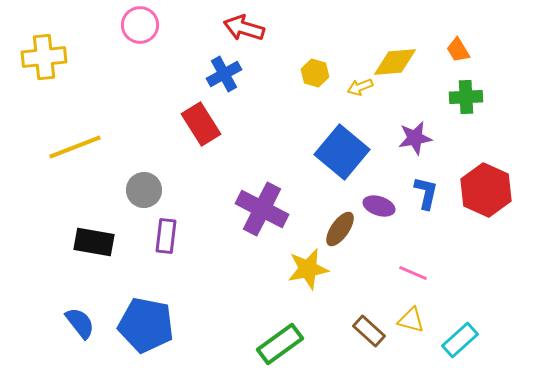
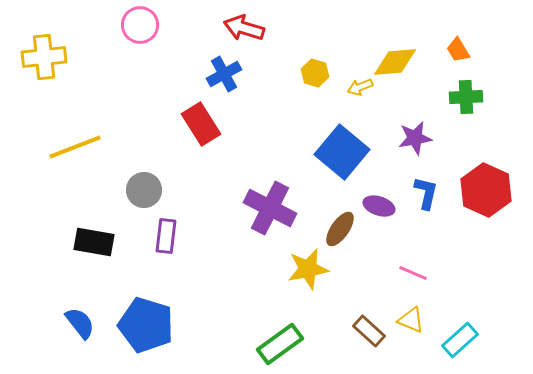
purple cross: moved 8 px right, 1 px up
yellow triangle: rotated 8 degrees clockwise
blue pentagon: rotated 6 degrees clockwise
